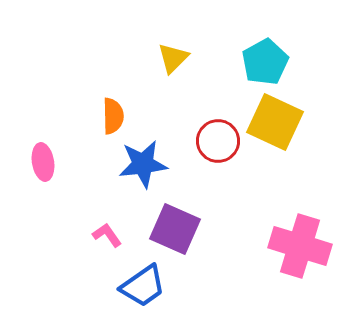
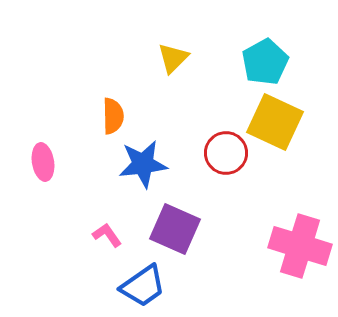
red circle: moved 8 px right, 12 px down
